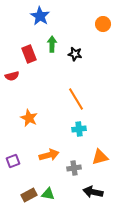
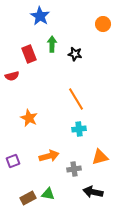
orange arrow: moved 1 px down
gray cross: moved 1 px down
brown rectangle: moved 1 px left, 3 px down
